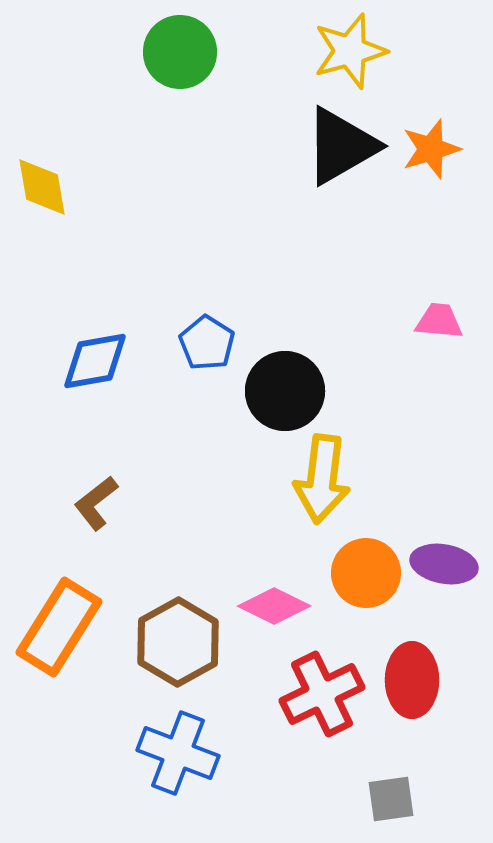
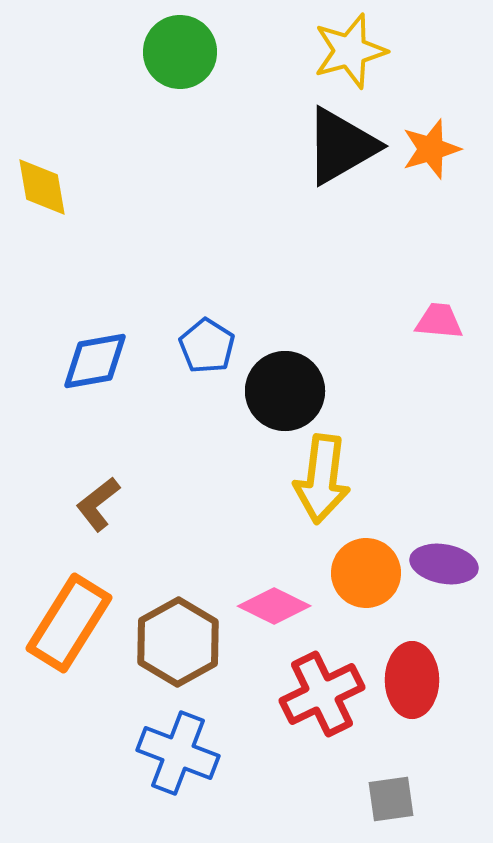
blue pentagon: moved 3 px down
brown L-shape: moved 2 px right, 1 px down
orange rectangle: moved 10 px right, 4 px up
